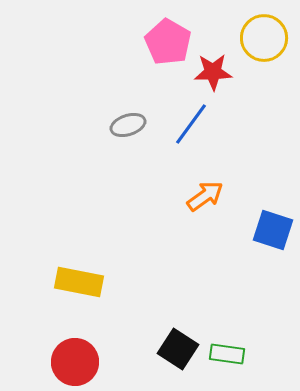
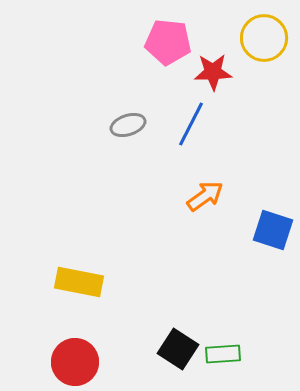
pink pentagon: rotated 24 degrees counterclockwise
blue line: rotated 9 degrees counterclockwise
green rectangle: moved 4 px left; rotated 12 degrees counterclockwise
